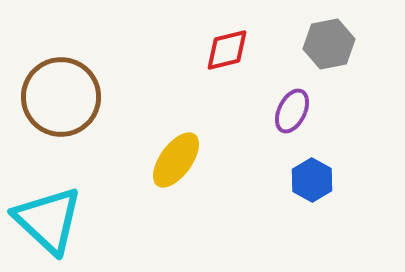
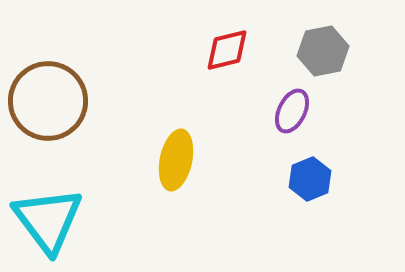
gray hexagon: moved 6 px left, 7 px down
brown circle: moved 13 px left, 4 px down
yellow ellipse: rotated 24 degrees counterclockwise
blue hexagon: moved 2 px left, 1 px up; rotated 9 degrees clockwise
cyan triangle: rotated 10 degrees clockwise
